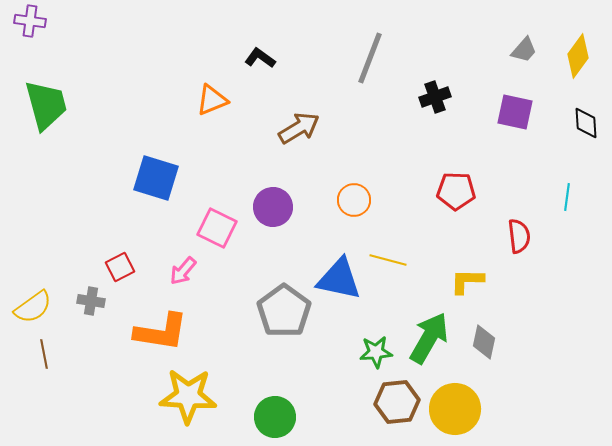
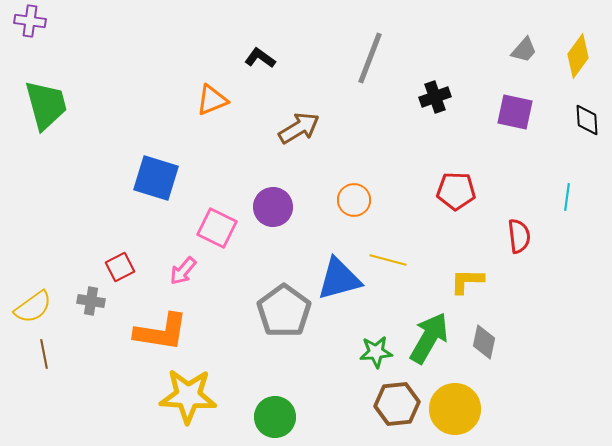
black diamond: moved 1 px right, 3 px up
blue triangle: rotated 27 degrees counterclockwise
brown hexagon: moved 2 px down
